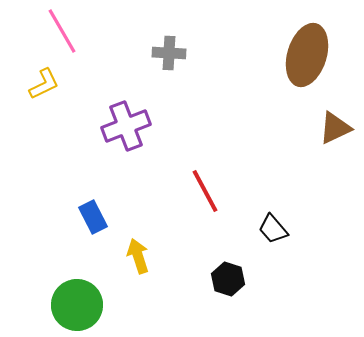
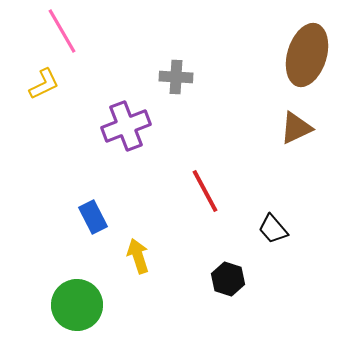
gray cross: moved 7 px right, 24 px down
brown triangle: moved 39 px left
